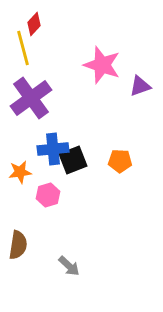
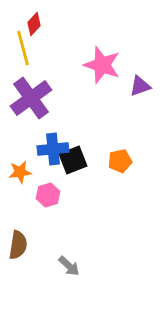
orange pentagon: rotated 15 degrees counterclockwise
